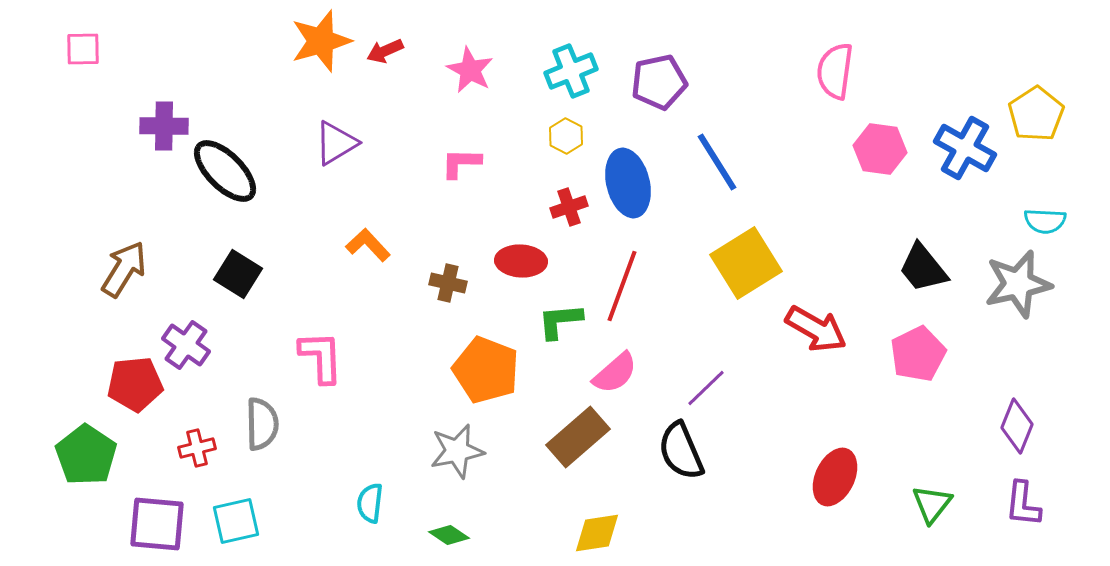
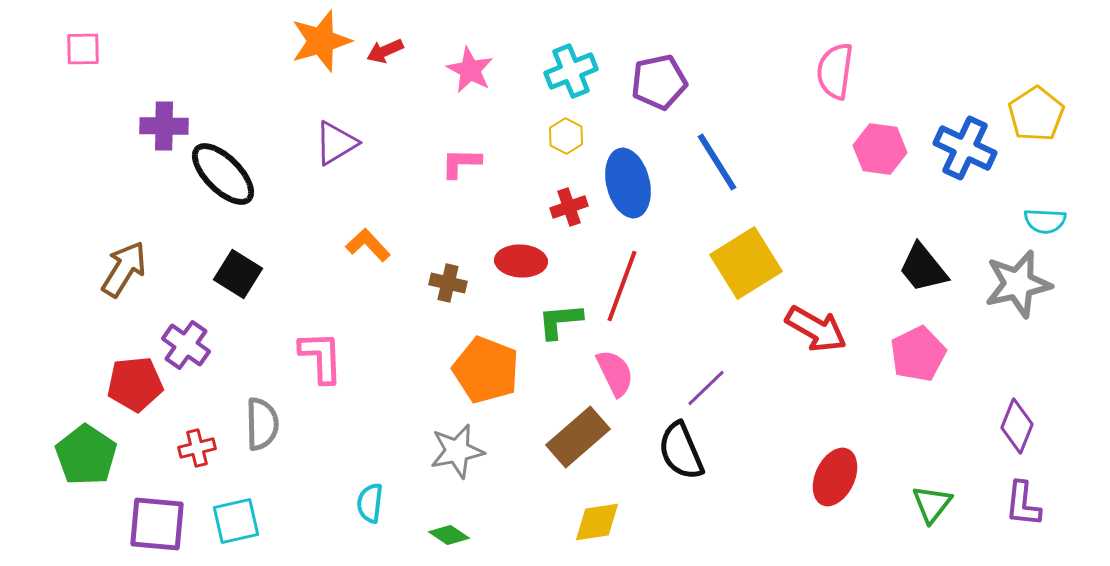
blue cross at (965, 148): rotated 4 degrees counterclockwise
black ellipse at (225, 171): moved 2 px left, 3 px down
pink semicircle at (615, 373): rotated 75 degrees counterclockwise
yellow diamond at (597, 533): moved 11 px up
